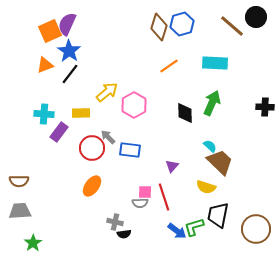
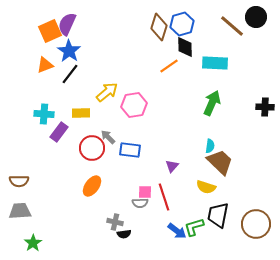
pink hexagon: rotated 20 degrees clockwise
black diamond: moved 66 px up
cyan semicircle: rotated 56 degrees clockwise
brown circle: moved 5 px up
